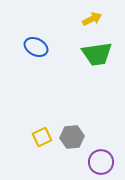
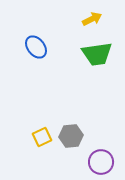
blue ellipse: rotated 25 degrees clockwise
gray hexagon: moved 1 px left, 1 px up
